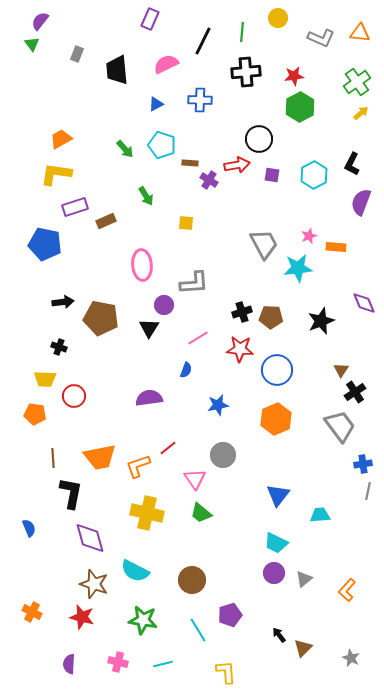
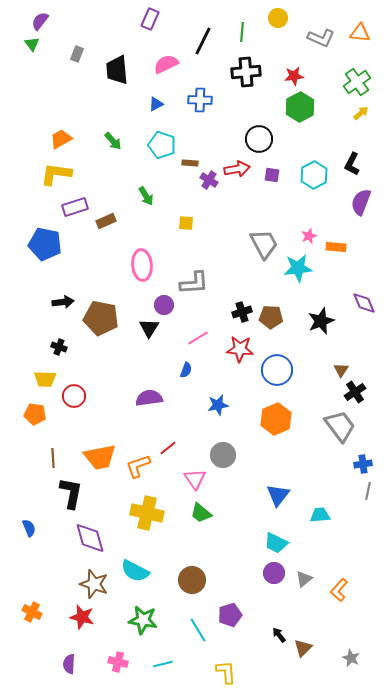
green arrow at (125, 149): moved 12 px left, 8 px up
red arrow at (237, 165): moved 4 px down
orange L-shape at (347, 590): moved 8 px left
